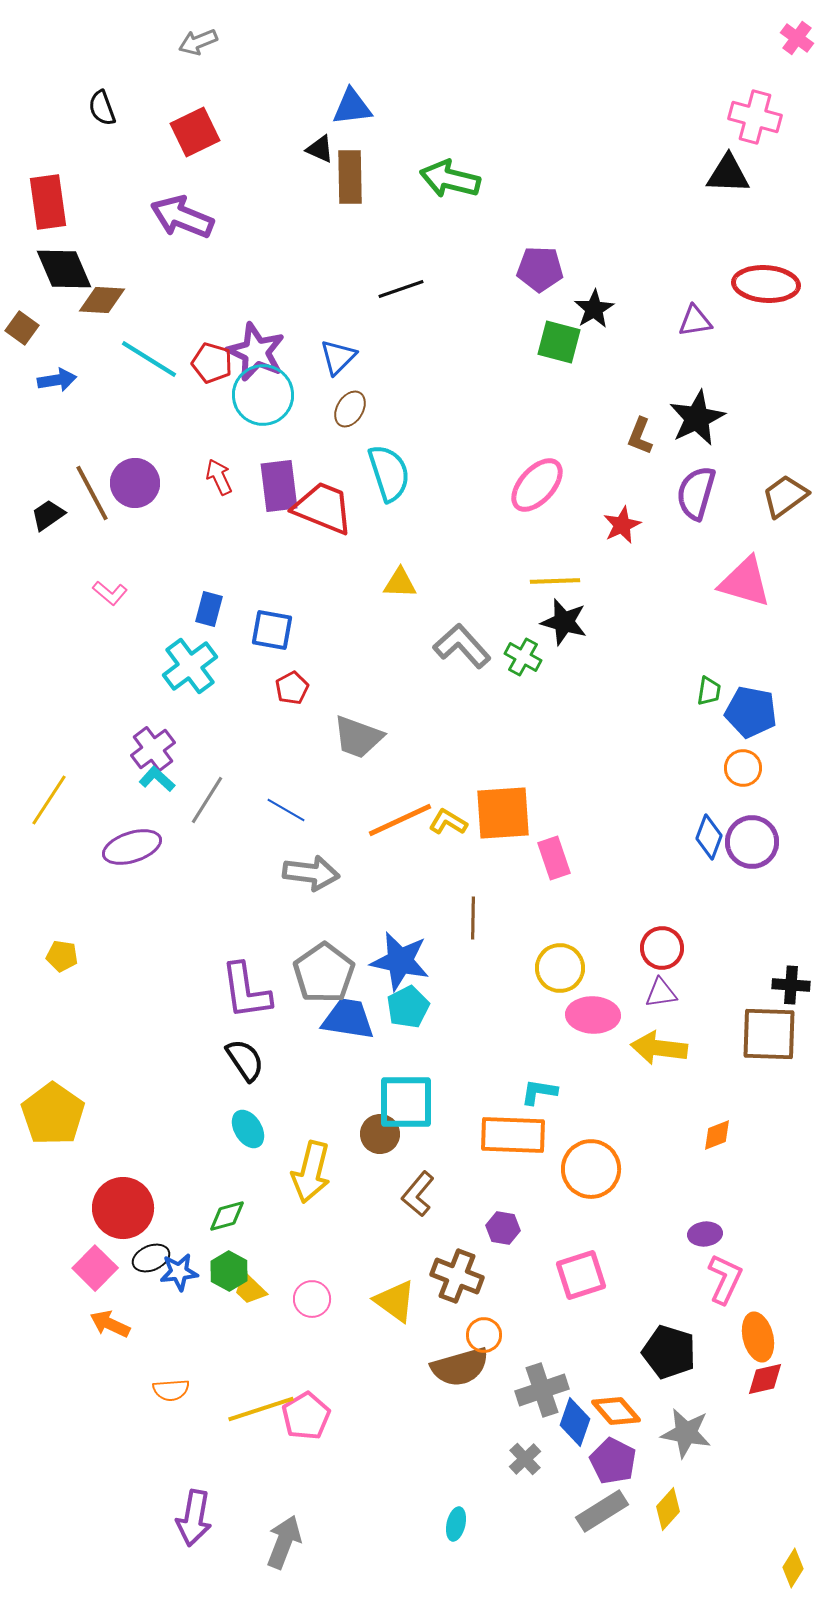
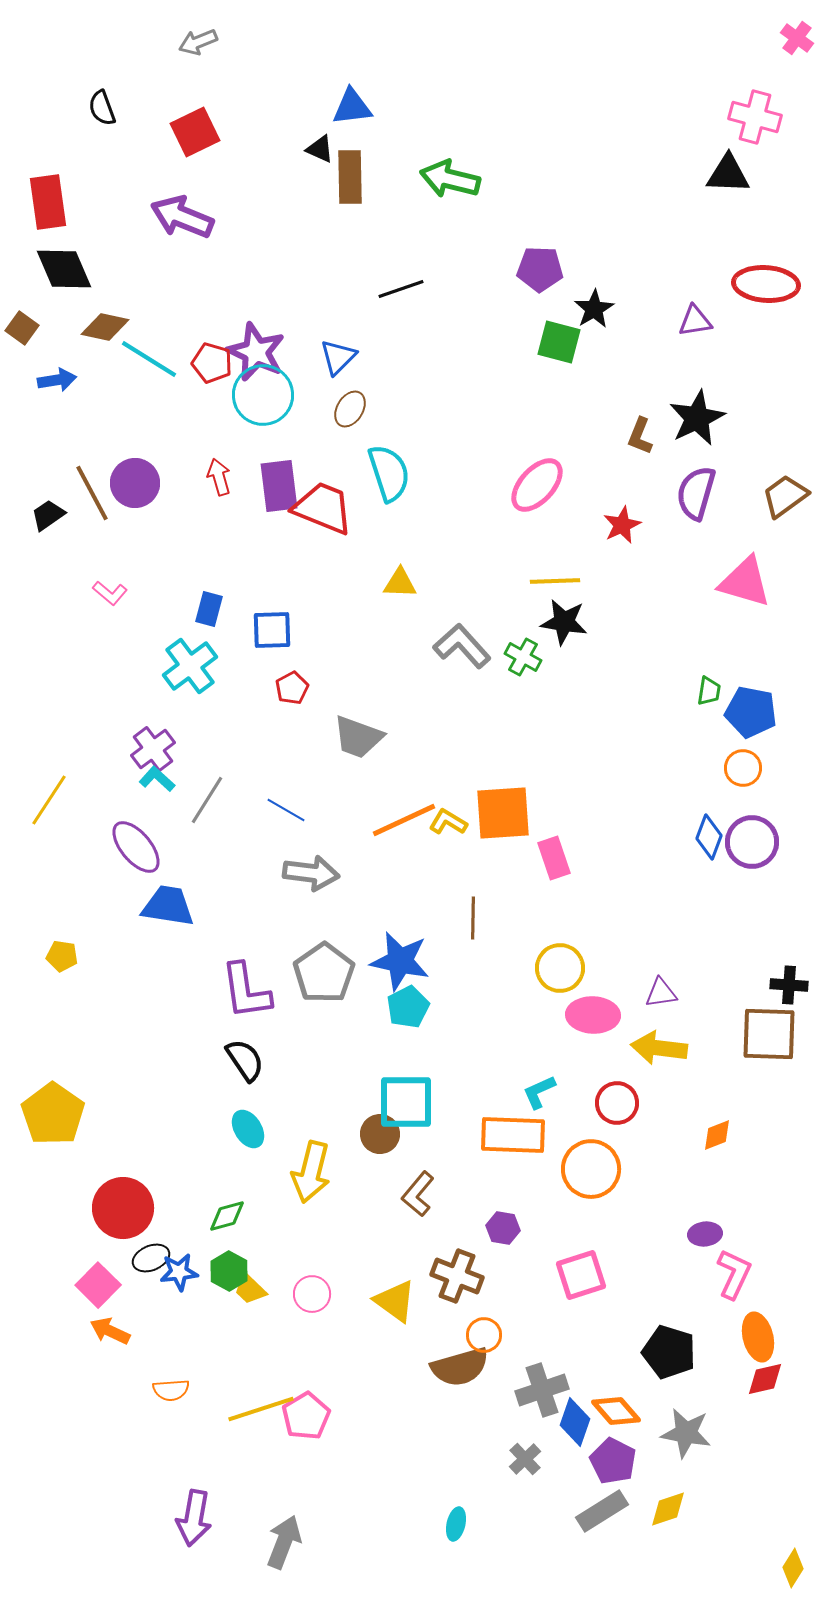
brown diamond at (102, 300): moved 3 px right, 27 px down; rotated 9 degrees clockwise
red arrow at (219, 477): rotated 9 degrees clockwise
black star at (564, 622): rotated 6 degrees counterclockwise
blue square at (272, 630): rotated 12 degrees counterclockwise
orange line at (400, 820): moved 4 px right
purple ellipse at (132, 847): moved 4 px right; rotated 68 degrees clockwise
red circle at (662, 948): moved 45 px left, 155 px down
black cross at (791, 985): moved 2 px left
blue trapezoid at (348, 1019): moved 180 px left, 113 px up
cyan L-shape at (539, 1092): rotated 33 degrees counterclockwise
pink square at (95, 1268): moved 3 px right, 17 px down
pink L-shape at (725, 1279): moved 9 px right, 5 px up
pink circle at (312, 1299): moved 5 px up
orange arrow at (110, 1324): moved 7 px down
yellow diamond at (668, 1509): rotated 30 degrees clockwise
